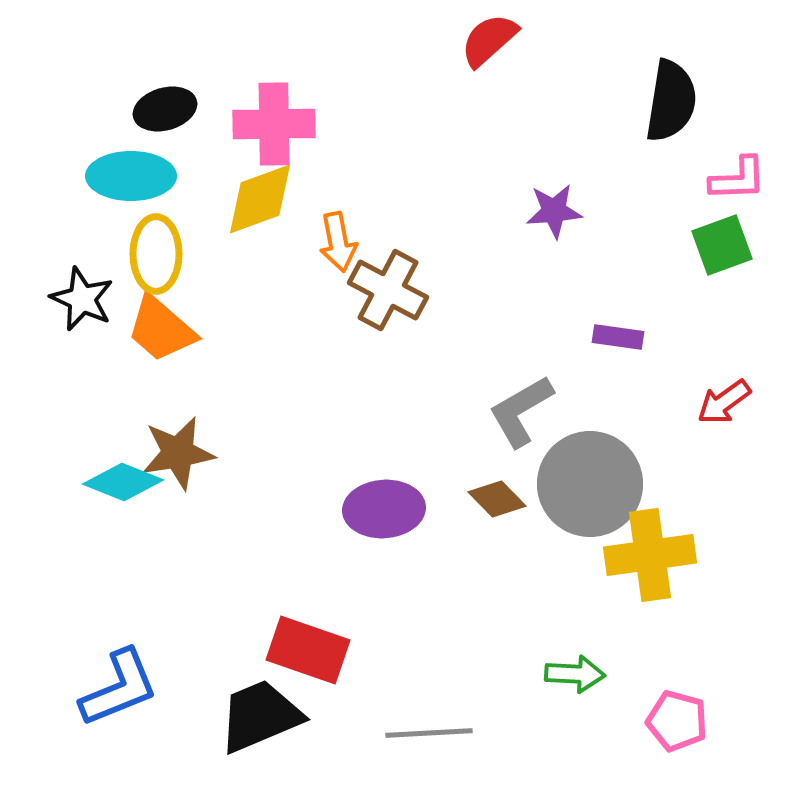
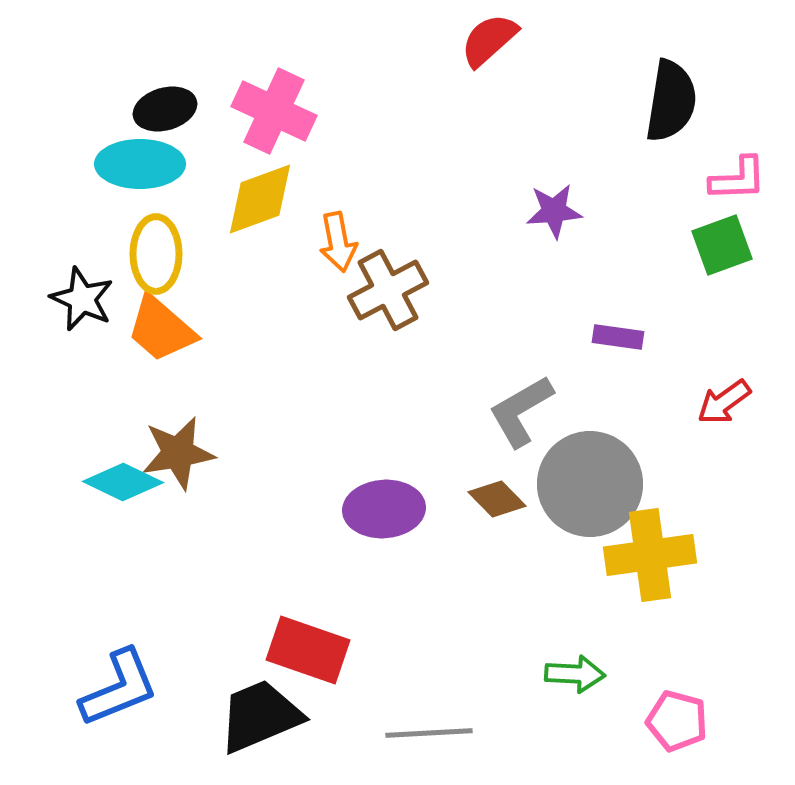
pink cross: moved 13 px up; rotated 26 degrees clockwise
cyan ellipse: moved 9 px right, 12 px up
brown cross: rotated 34 degrees clockwise
cyan diamond: rotated 4 degrees clockwise
